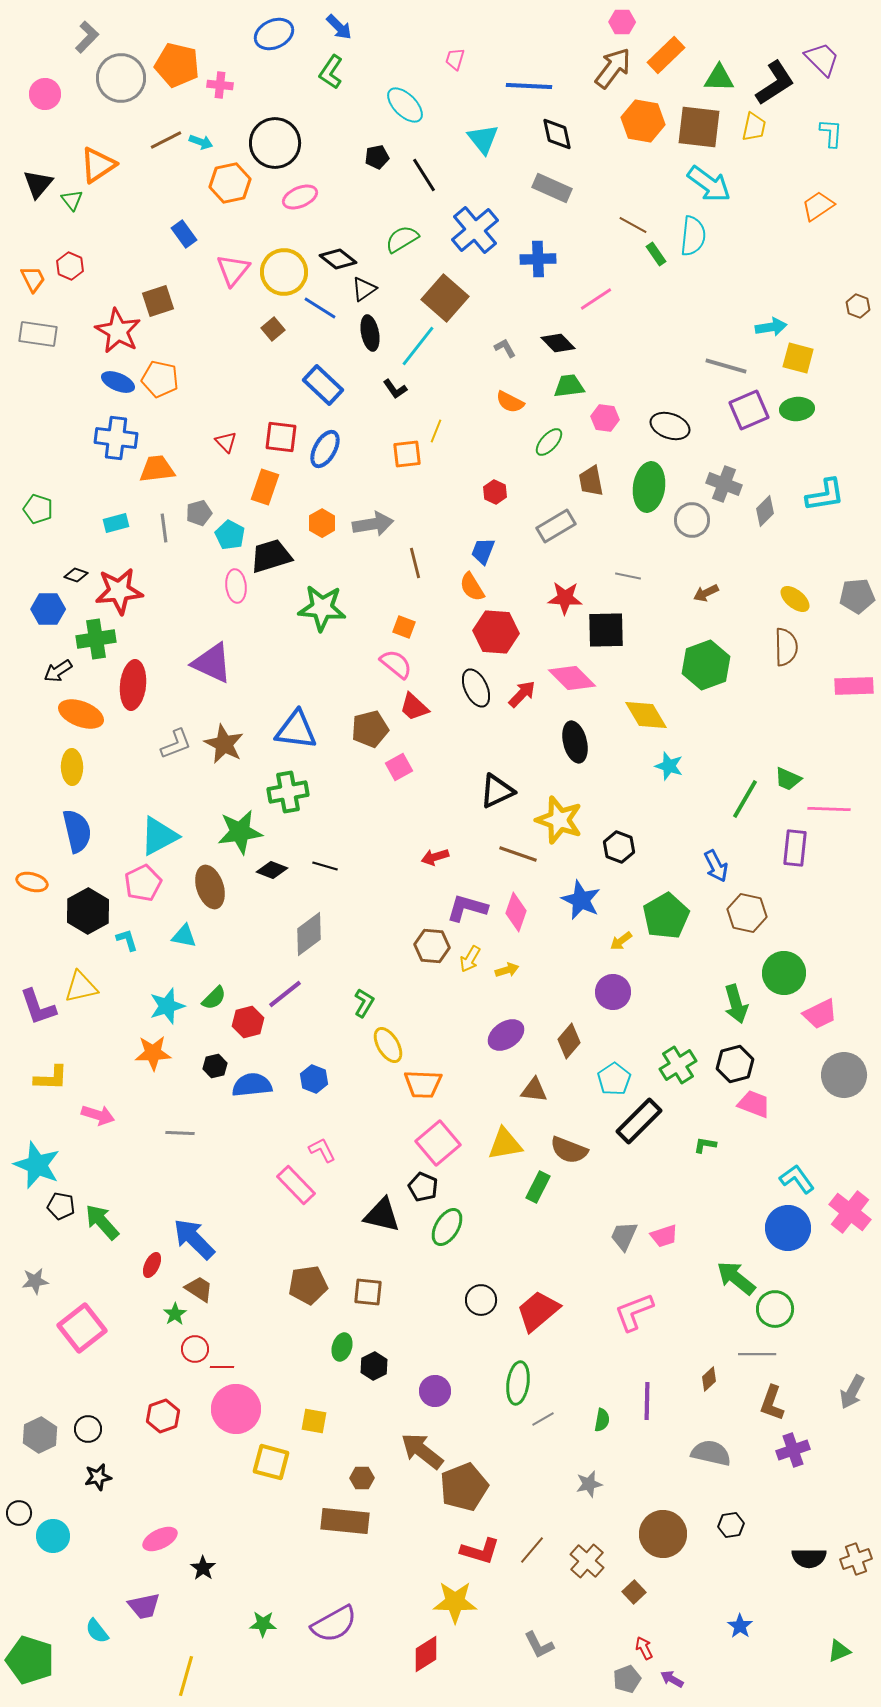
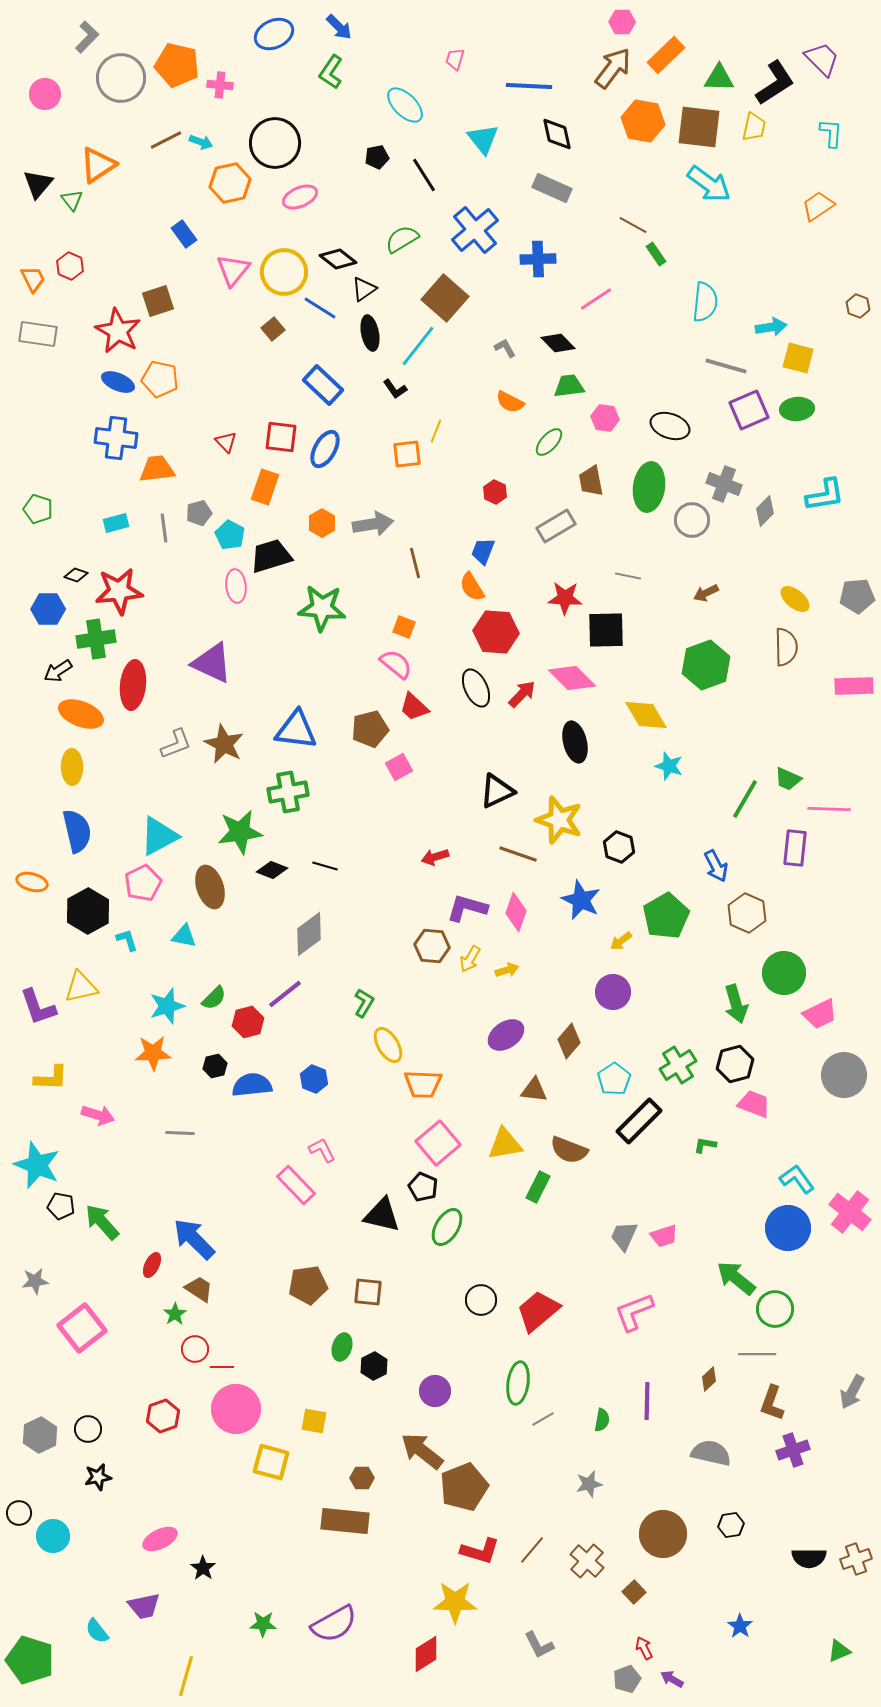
cyan semicircle at (693, 236): moved 12 px right, 66 px down
brown hexagon at (747, 913): rotated 12 degrees clockwise
